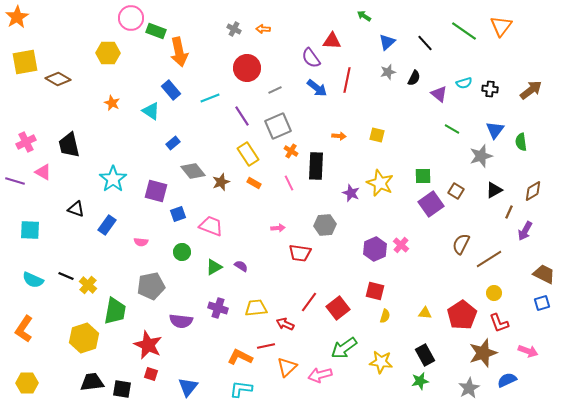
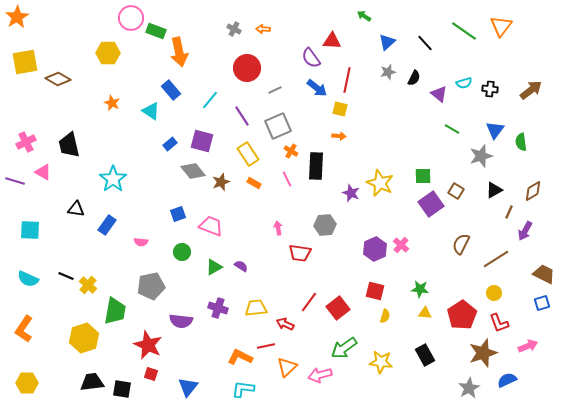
cyan line at (210, 98): moved 2 px down; rotated 30 degrees counterclockwise
yellow square at (377, 135): moved 37 px left, 26 px up
blue rectangle at (173, 143): moved 3 px left, 1 px down
pink line at (289, 183): moved 2 px left, 4 px up
purple square at (156, 191): moved 46 px right, 50 px up
black triangle at (76, 209): rotated 12 degrees counterclockwise
pink arrow at (278, 228): rotated 96 degrees counterclockwise
brown line at (489, 259): moved 7 px right
cyan semicircle at (33, 280): moved 5 px left, 1 px up
pink arrow at (528, 351): moved 5 px up; rotated 42 degrees counterclockwise
green star at (420, 381): moved 92 px up; rotated 18 degrees clockwise
cyan L-shape at (241, 389): moved 2 px right
